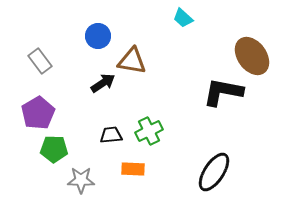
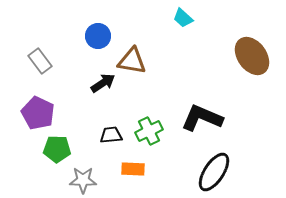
black L-shape: moved 21 px left, 26 px down; rotated 12 degrees clockwise
purple pentagon: rotated 16 degrees counterclockwise
green pentagon: moved 3 px right
gray star: moved 2 px right
